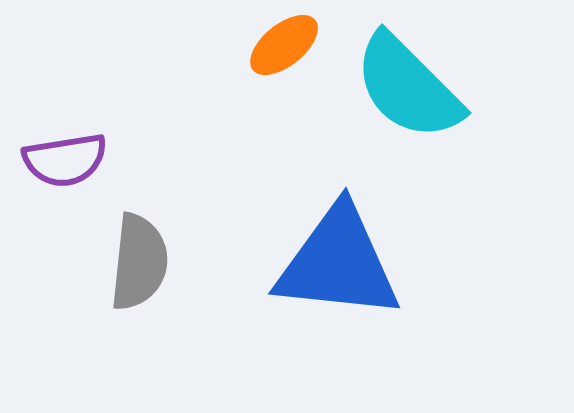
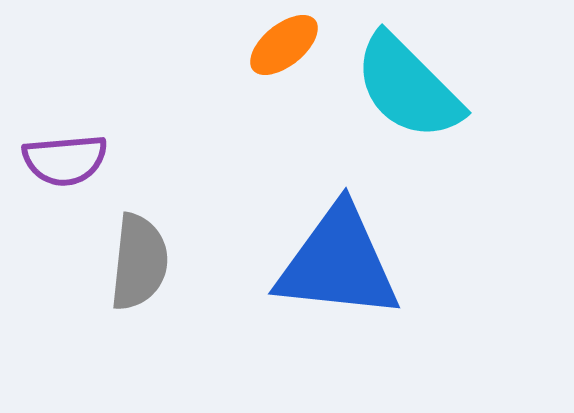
purple semicircle: rotated 4 degrees clockwise
